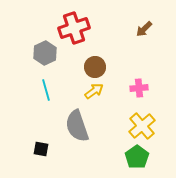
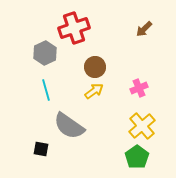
pink cross: rotated 18 degrees counterclockwise
gray semicircle: moved 8 px left; rotated 36 degrees counterclockwise
